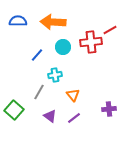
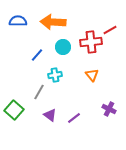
orange triangle: moved 19 px right, 20 px up
purple cross: rotated 32 degrees clockwise
purple triangle: moved 1 px up
